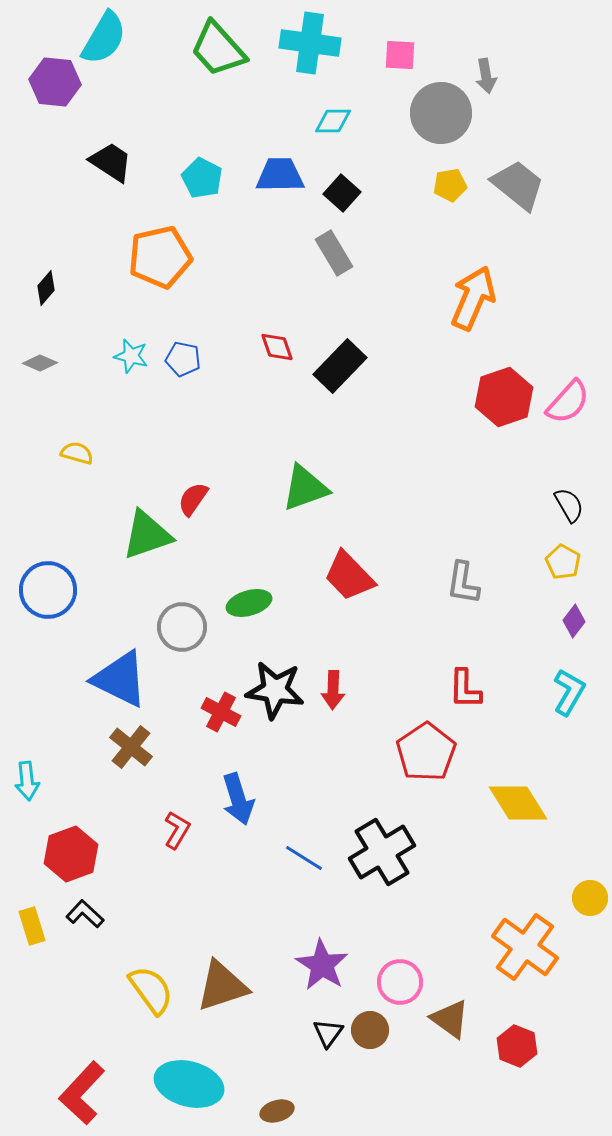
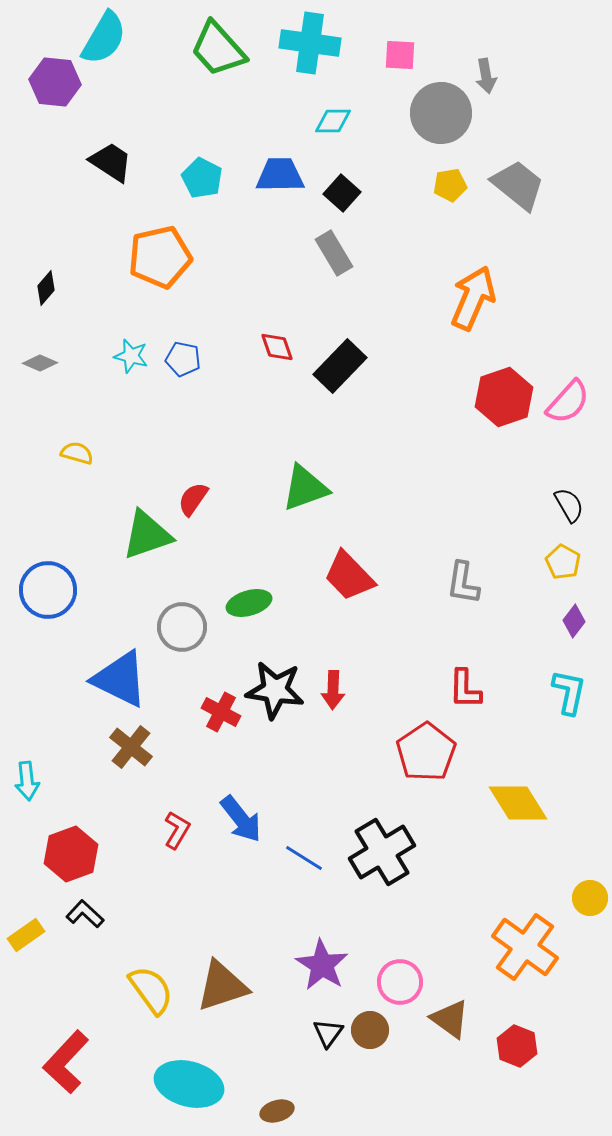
cyan L-shape at (569, 692): rotated 18 degrees counterclockwise
blue arrow at (238, 799): moved 3 px right, 20 px down; rotated 21 degrees counterclockwise
yellow rectangle at (32, 926): moved 6 px left, 9 px down; rotated 72 degrees clockwise
red L-shape at (82, 1093): moved 16 px left, 31 px up
